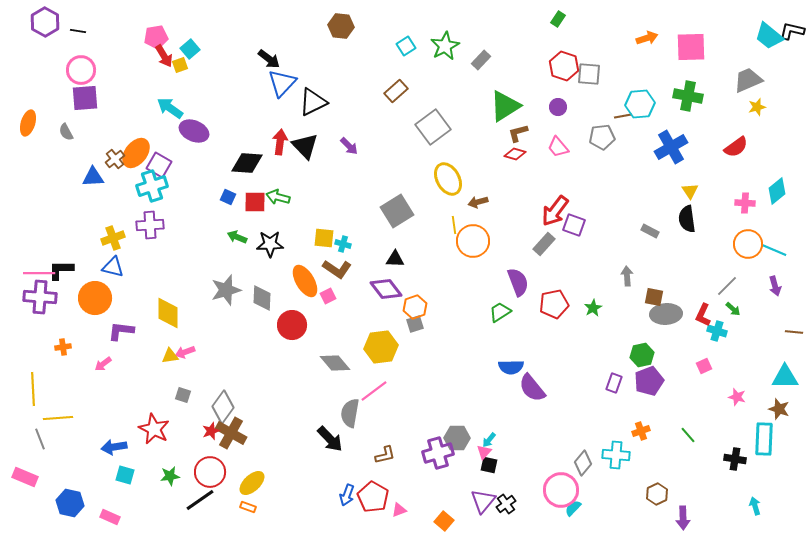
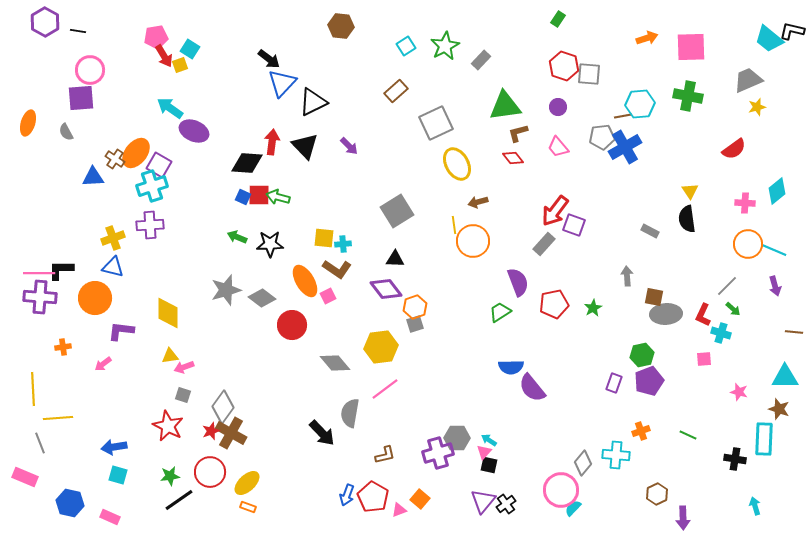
cyan trapezoid at (769, 36): moved 3 px down
cyan square at (190, 49): rotated 18 degrees counterclockwise
pink circle at (81, 70): moved 9 px right
purple square at (85, 98): moved 4 px left
green triangle at (505, 106): rotated 24 degrees clockwise
gray square at (433, 127): moved 3 px right, 4 px up; rotated 12 degrees clockwise
red arrow at (280, 142): moved 8 px left
blue cross at (671, 147): moved 46 px left
red semicircle at (736, 147): moved 2 px left, 2 px down
red diamond at (515, 154): moved 2 px left, 4 px down; rotated 35 degrees clockwise
brown cross at (115, 159): rotated 18 degrees counterclockwise
yellow ellipse at (448, 179): moved 9 px right, 15 px up
blue square at (228, 197): moved 15 px right
red square at (255, 202): moved 4 px right, 7 px up
cyan cross at (343, 244): rotated 21 degrees counterclockwise
gray diamond at (262, 298): rotated 56 degrees counterclockwise
cyan cross at (717, 331): moved 4 px right, 2 px down
pink arrow at (185, 352): moved 1 px left, 15 px down
pink square at (704, 366): moved 7 px up; rotated 21 degrees clockwise
pink line at (374, 391): moved 11 px right, 2 px up
pink star at (737, 397): moved 2 px right, 5 px up
red star at (154, 429): moved 14 px right, 3 px up
green line at (688, 435): rotated 24 degrees counterclockwise
gray line at (40, 439): moved 4 px down
black arrow at (330, 439): moved 8 px left, 6 px up
cyan arrow at (489, 440): rotated 84 degrees clockwise
cyan square at (125, 475): moved 7 px left
yellow ellipse at (252, 483): moved 5 px left
black line at (200, 500): moved 21 px left
orange square at (444, 521): moved 24 px left, 22 px up
